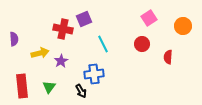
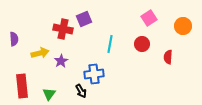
cyan line: moved 7 px right; rotated 36 degrees clockwise
green triangle: moved 7 px down
